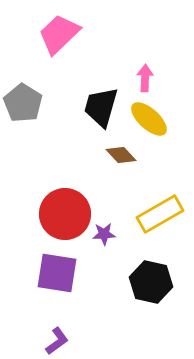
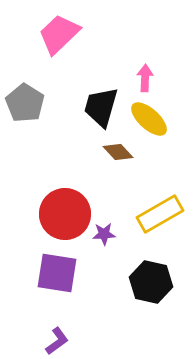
gray pentagon: moved 2 px right
brown diamond: moved 3 px left, 3 px up
